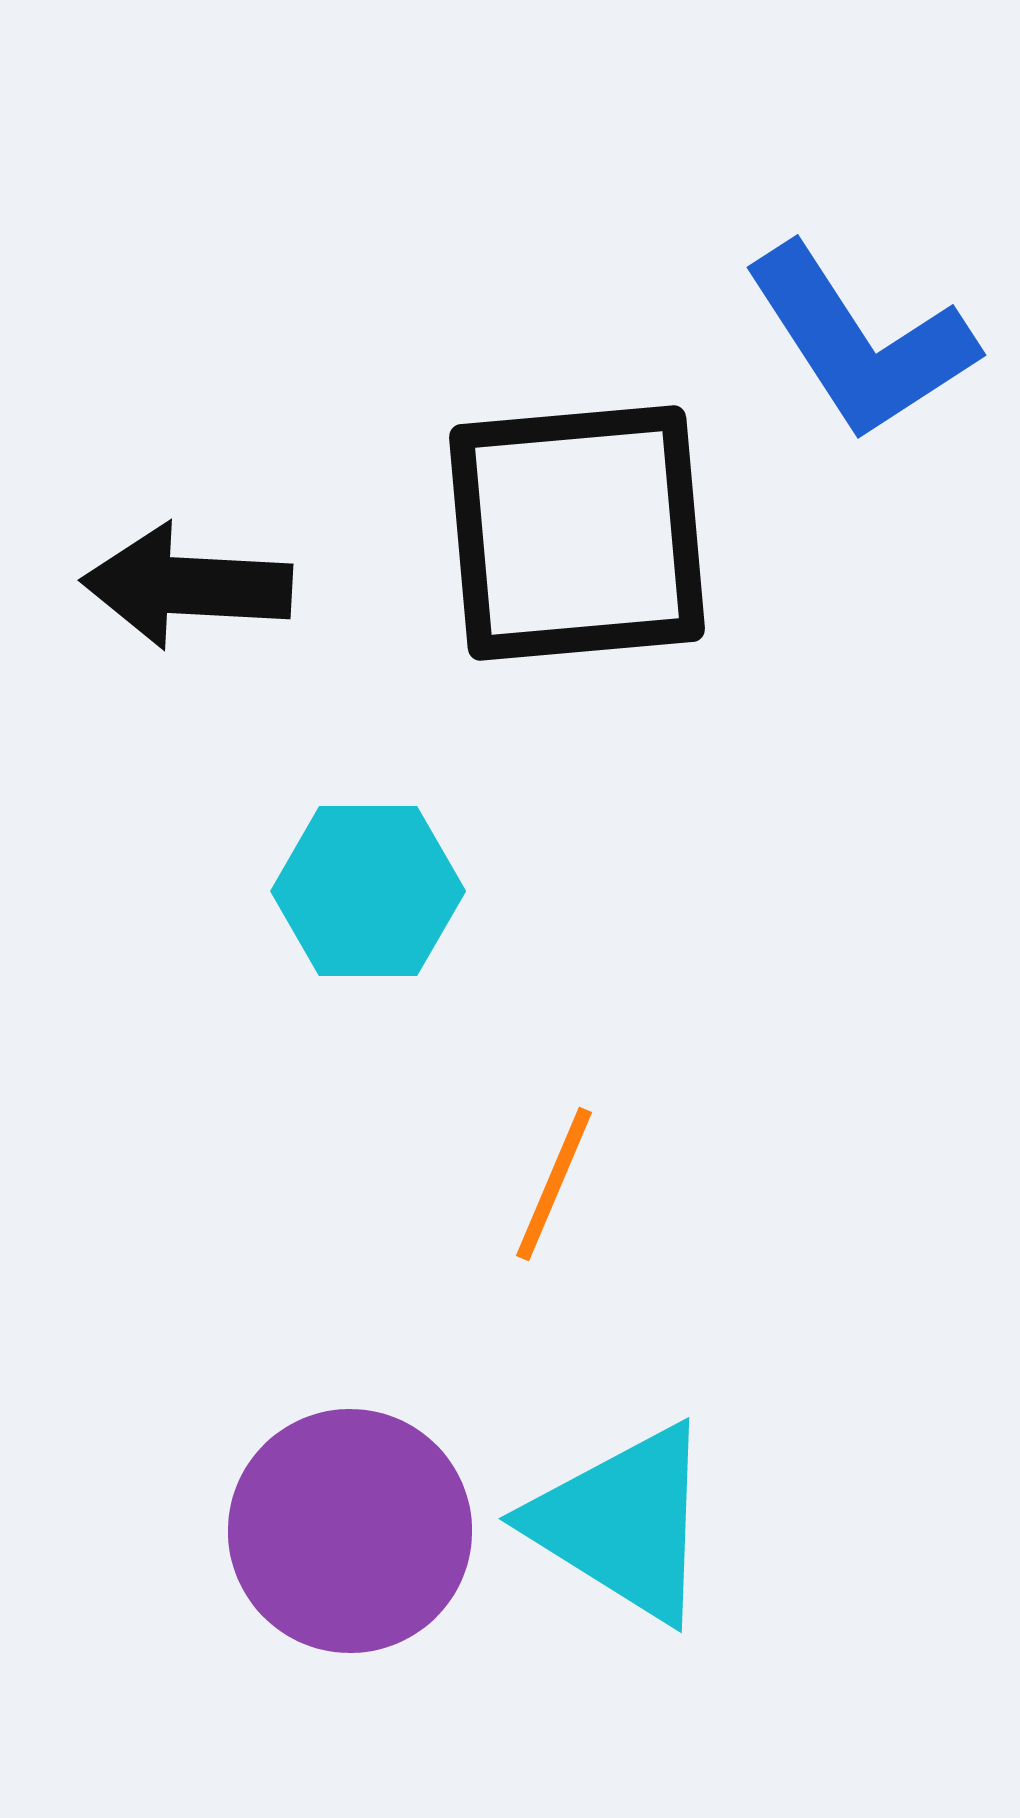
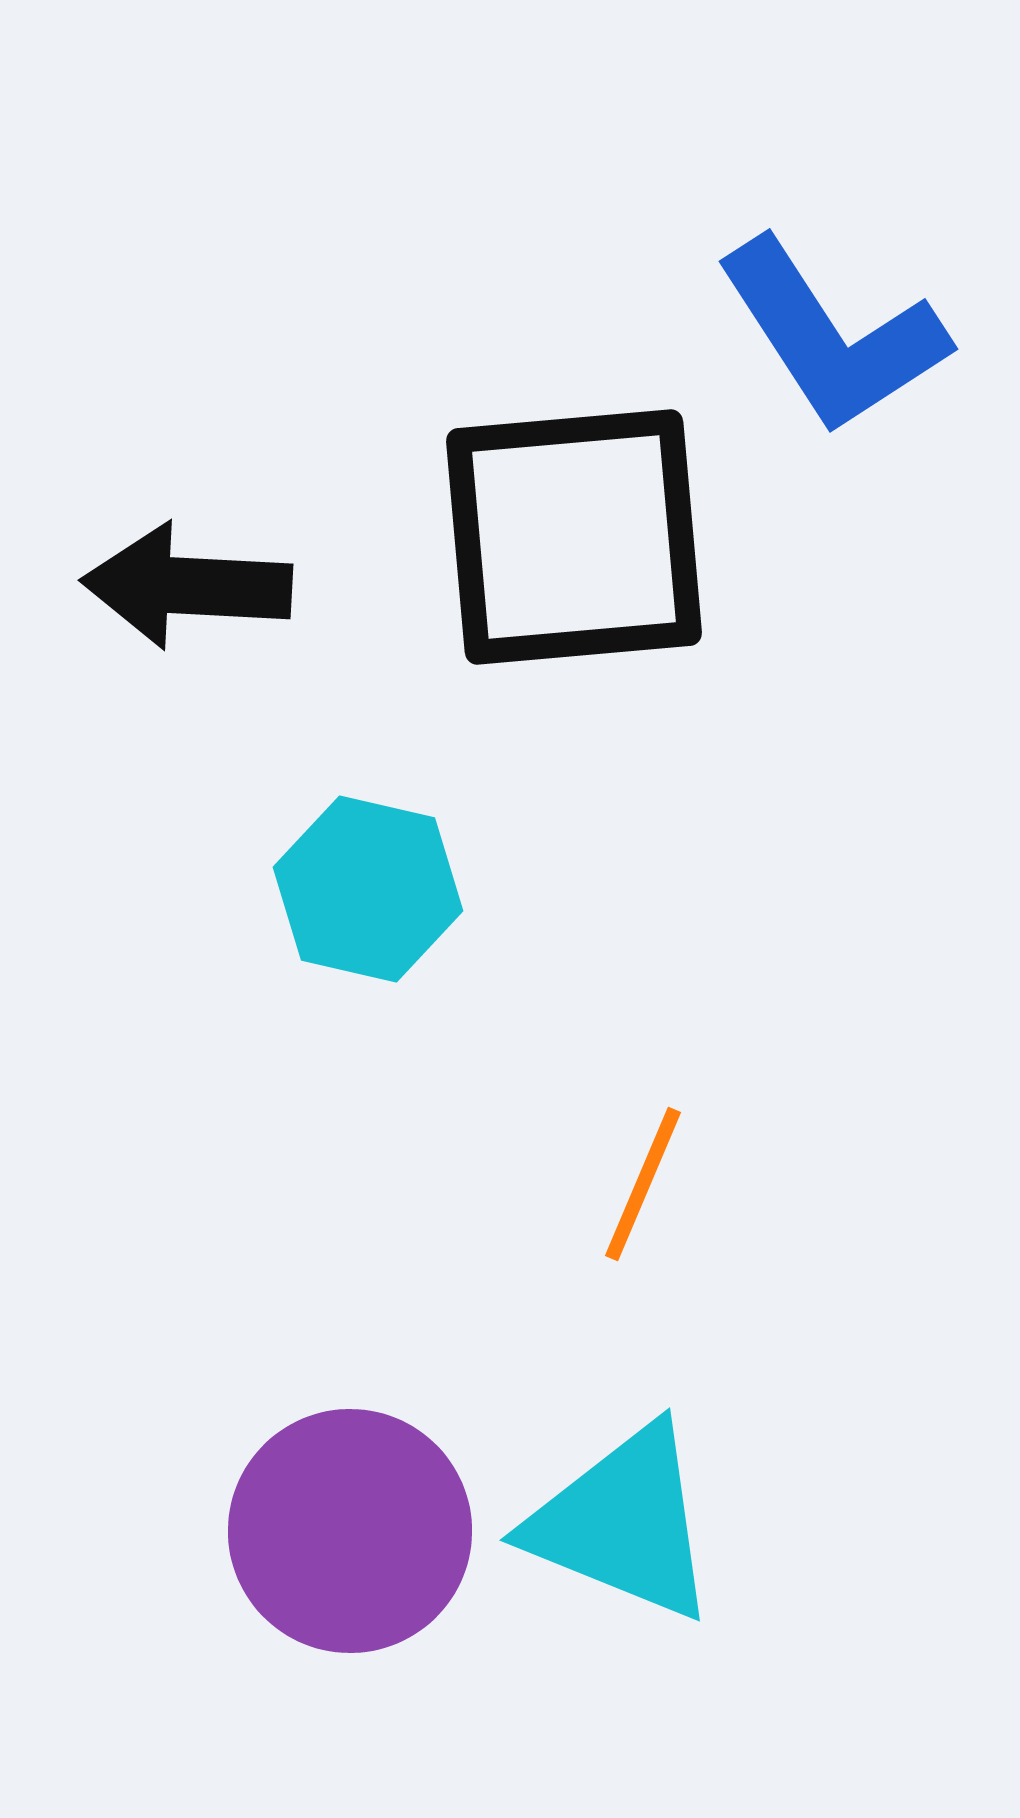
blue L-shape: moved 28 px left, 6 px up
black square: moved 3 px left, 4 px down
cyan hexagon: moved 2 px up; rotated 13 degrees clockwise
orange line: moved 89 px right
cyan triangle: rotated 10 degrees counterclockwise
